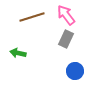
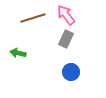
brown line: moved 1 px right, 1 px down
blue circle: moved 4 px left, 1 px down
